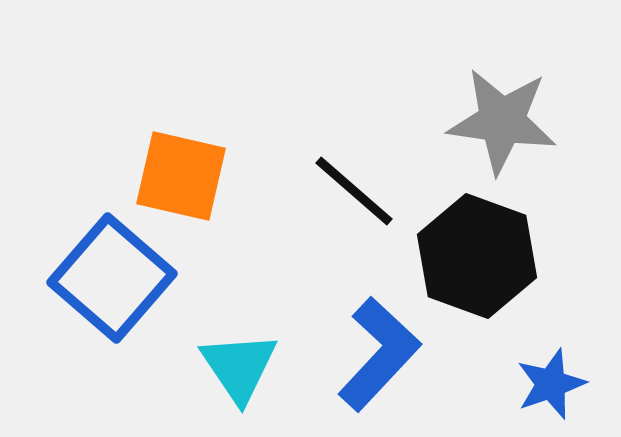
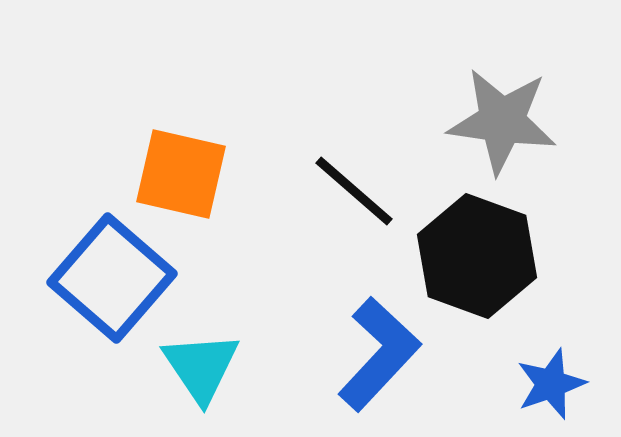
orange square: moved 2 px up
cyan triangle: moved 38 px left
